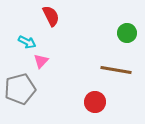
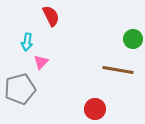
green circle: moved 6 px right, 6 px down
cyan arrow: rotated 72 degrees clockwise
pink triangle: moved 1 px down
brown line: moved 2 px right
red circle: moved 7 px down
